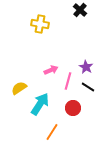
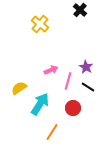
yellow cross: rotated 30 degrees clockwise
